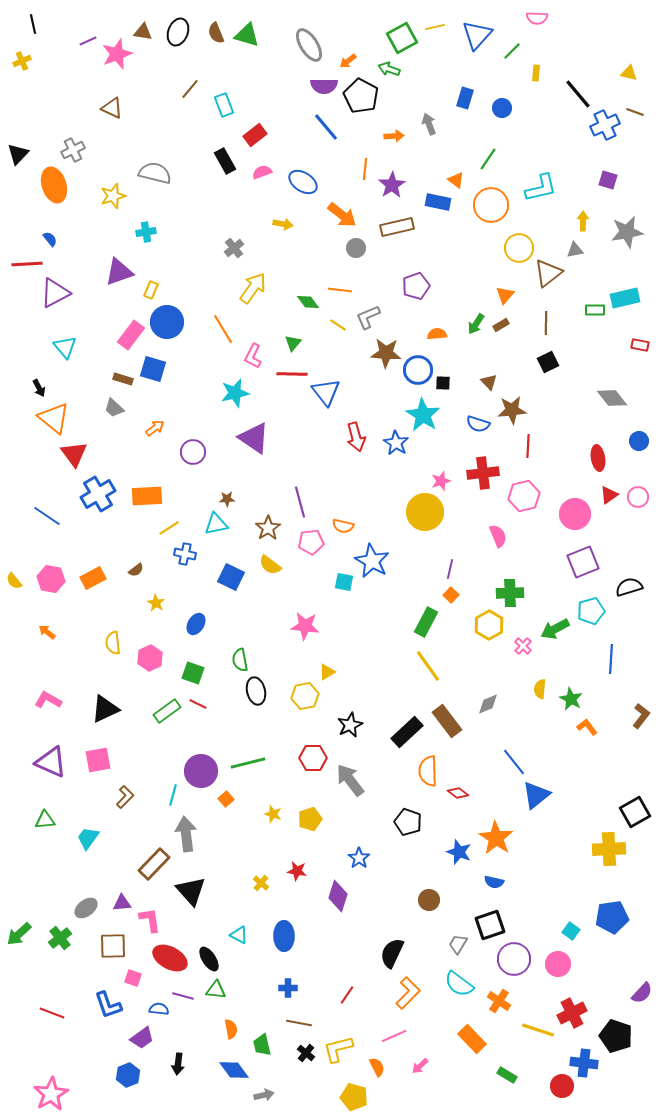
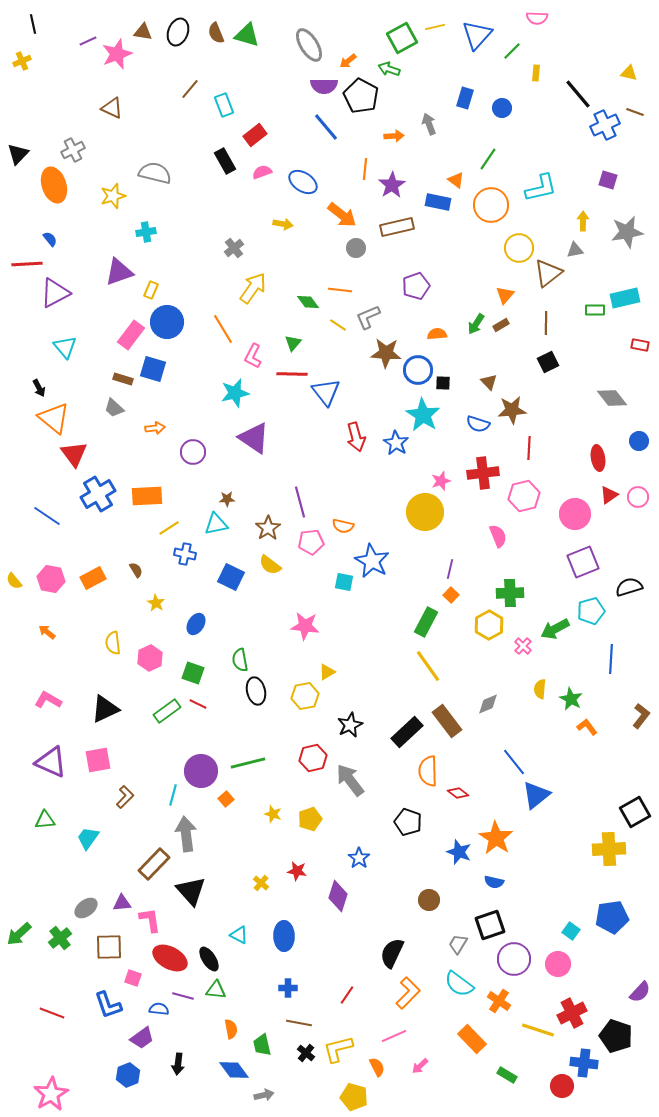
orange arrow at (155, 428): rotated 30 degrees clockwise
red line at (528, 446): moved 1 px right, 2 px down
brown semicircle at (136, 570): rotated 84 degrees counterclockwise
red hexagon at (313, 758): rotated 12 degrees counterclockwise
brown square at (113, 946): moved 4 px left, 1 px down
purple semicircle at (642, 993): moved 2 px left, 1 px up
